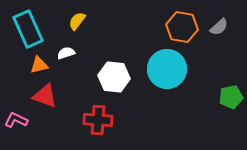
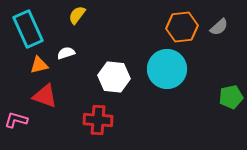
yellow semicircle: moved 6 px up
orange hexagon: rotated 16 degrees counterclockwise
pink L-shape: rotated 10 degrees counterclockwise
